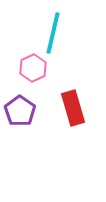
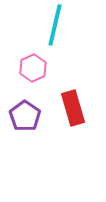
cyan line: moved 2 px right, 8 px up
purple pentagon: moved 5 px right, 5 px down
